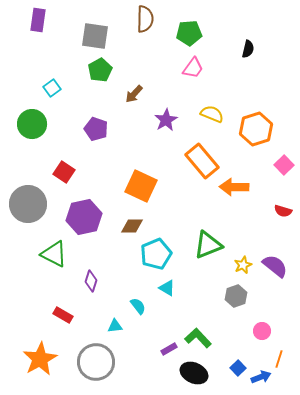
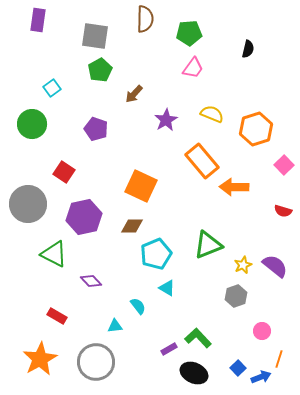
purple diamond at (91, 281): rotated 60 degrees counterclockwise
red rectangle at (63, 315): moved 6 px left, 1 px down
